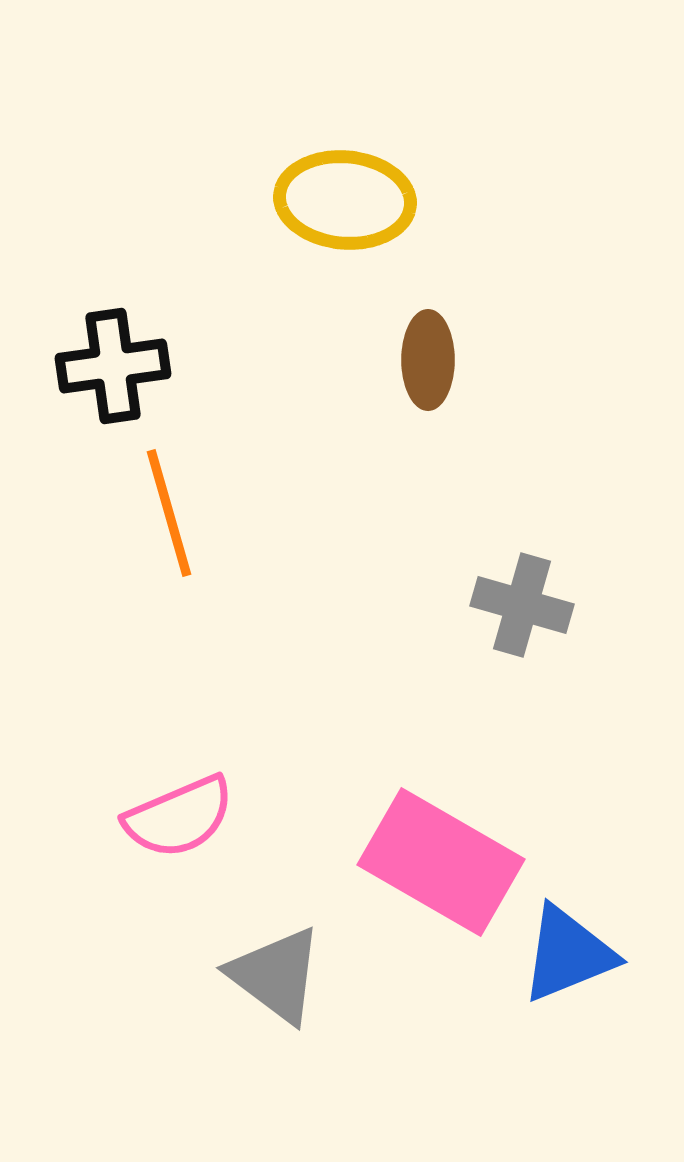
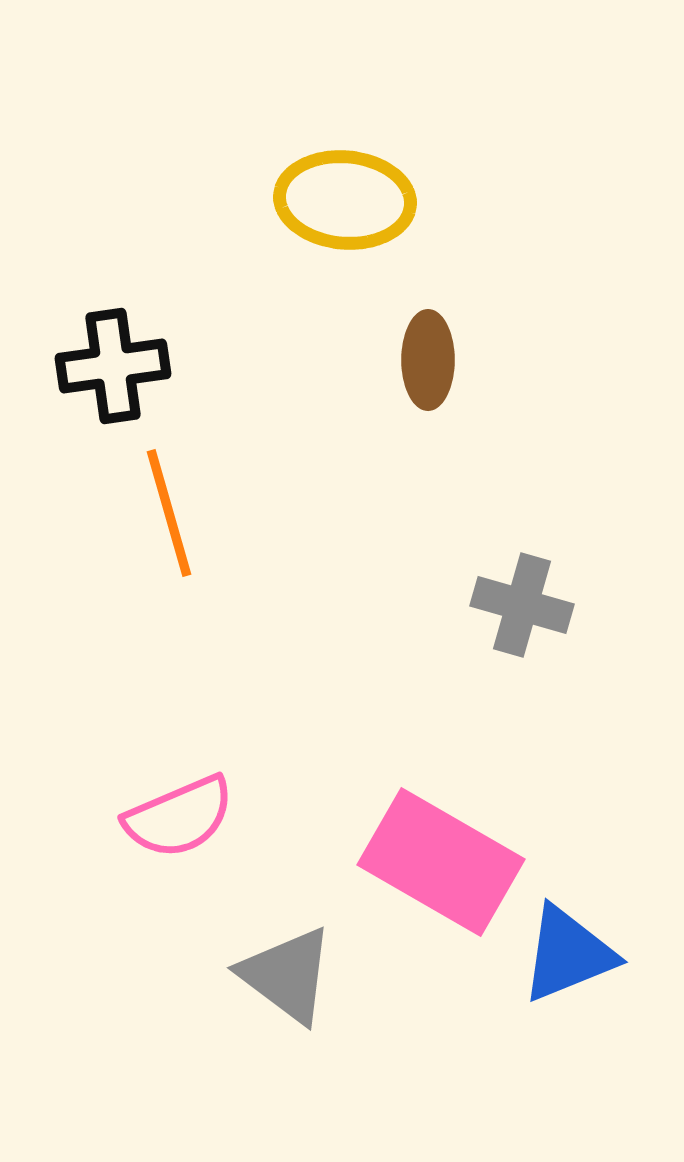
gray triangle: moved 11 px right
